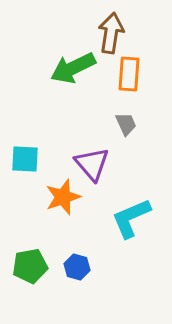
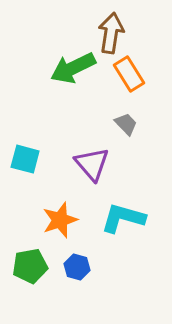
orange rectangle: rotated 36 degrees counterclockwise
gray trapezoid: rotated 20 degrees counterclockwise
cyan square: rotated 12 degrees clockwise
orange star: moved 3 px left, 23 px down
cyan L-shape: moved 8 px left; rotated 39 degrees clockwise
